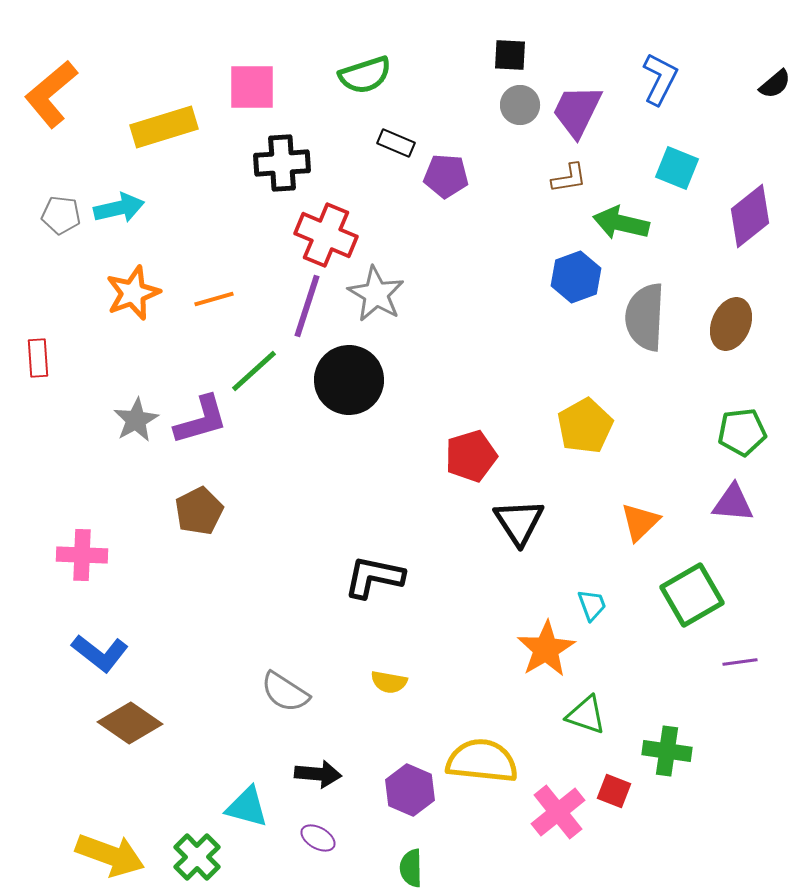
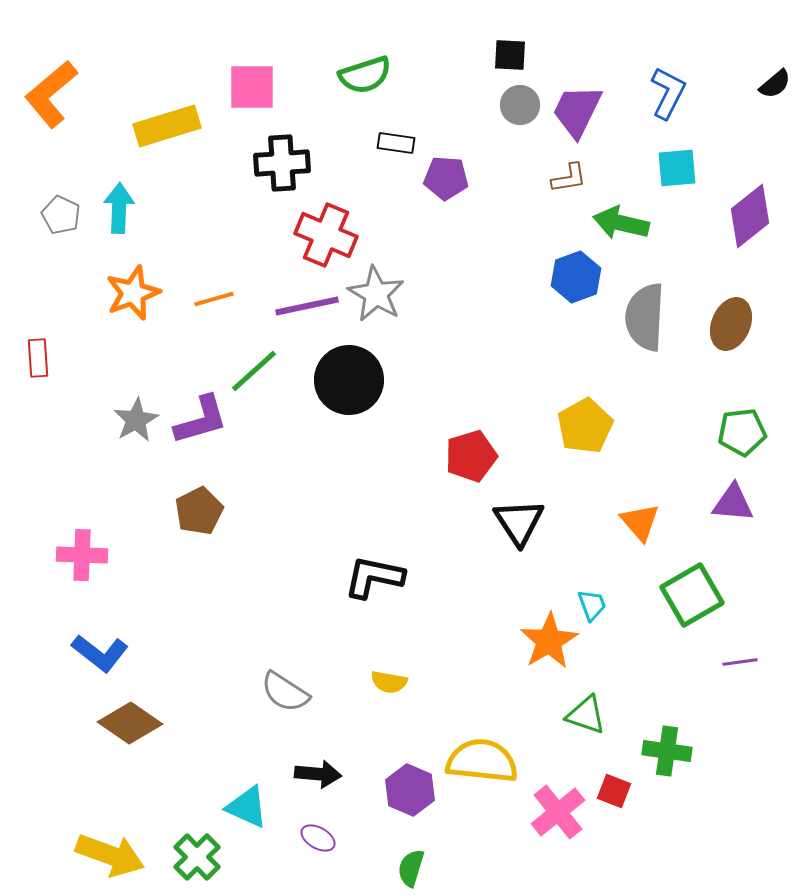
blue L-shape at (660, 79): moved 8 px right, 14 px down
yellow rectangle at (164, 127): moved 3 px right, 1 px up
black rectangle at (396, 143): rotated 15 degrees counterclockwise
cyan square at (677, 168): rotated 27 degrees counterclockwise
purple pentagon at (446, 176): moved 2 px down
cyan arrow at (119, 208): rotated 75 degrees counterclockwise
gray pentagon at (61, 215): rotated 18 degrees clockwise
purple line at (307, 306): rotated 60 degrees clockwise
orange triangle at (640, 522): rotated 27 degrees counterclockwise
orange star at (546, 649): moved 3 px right, 8 px up
cyan triangle at (247, 807): rotated 9 degrees clockwise
green semicircle at (411, 868): rotated 18 degrees clockwise
